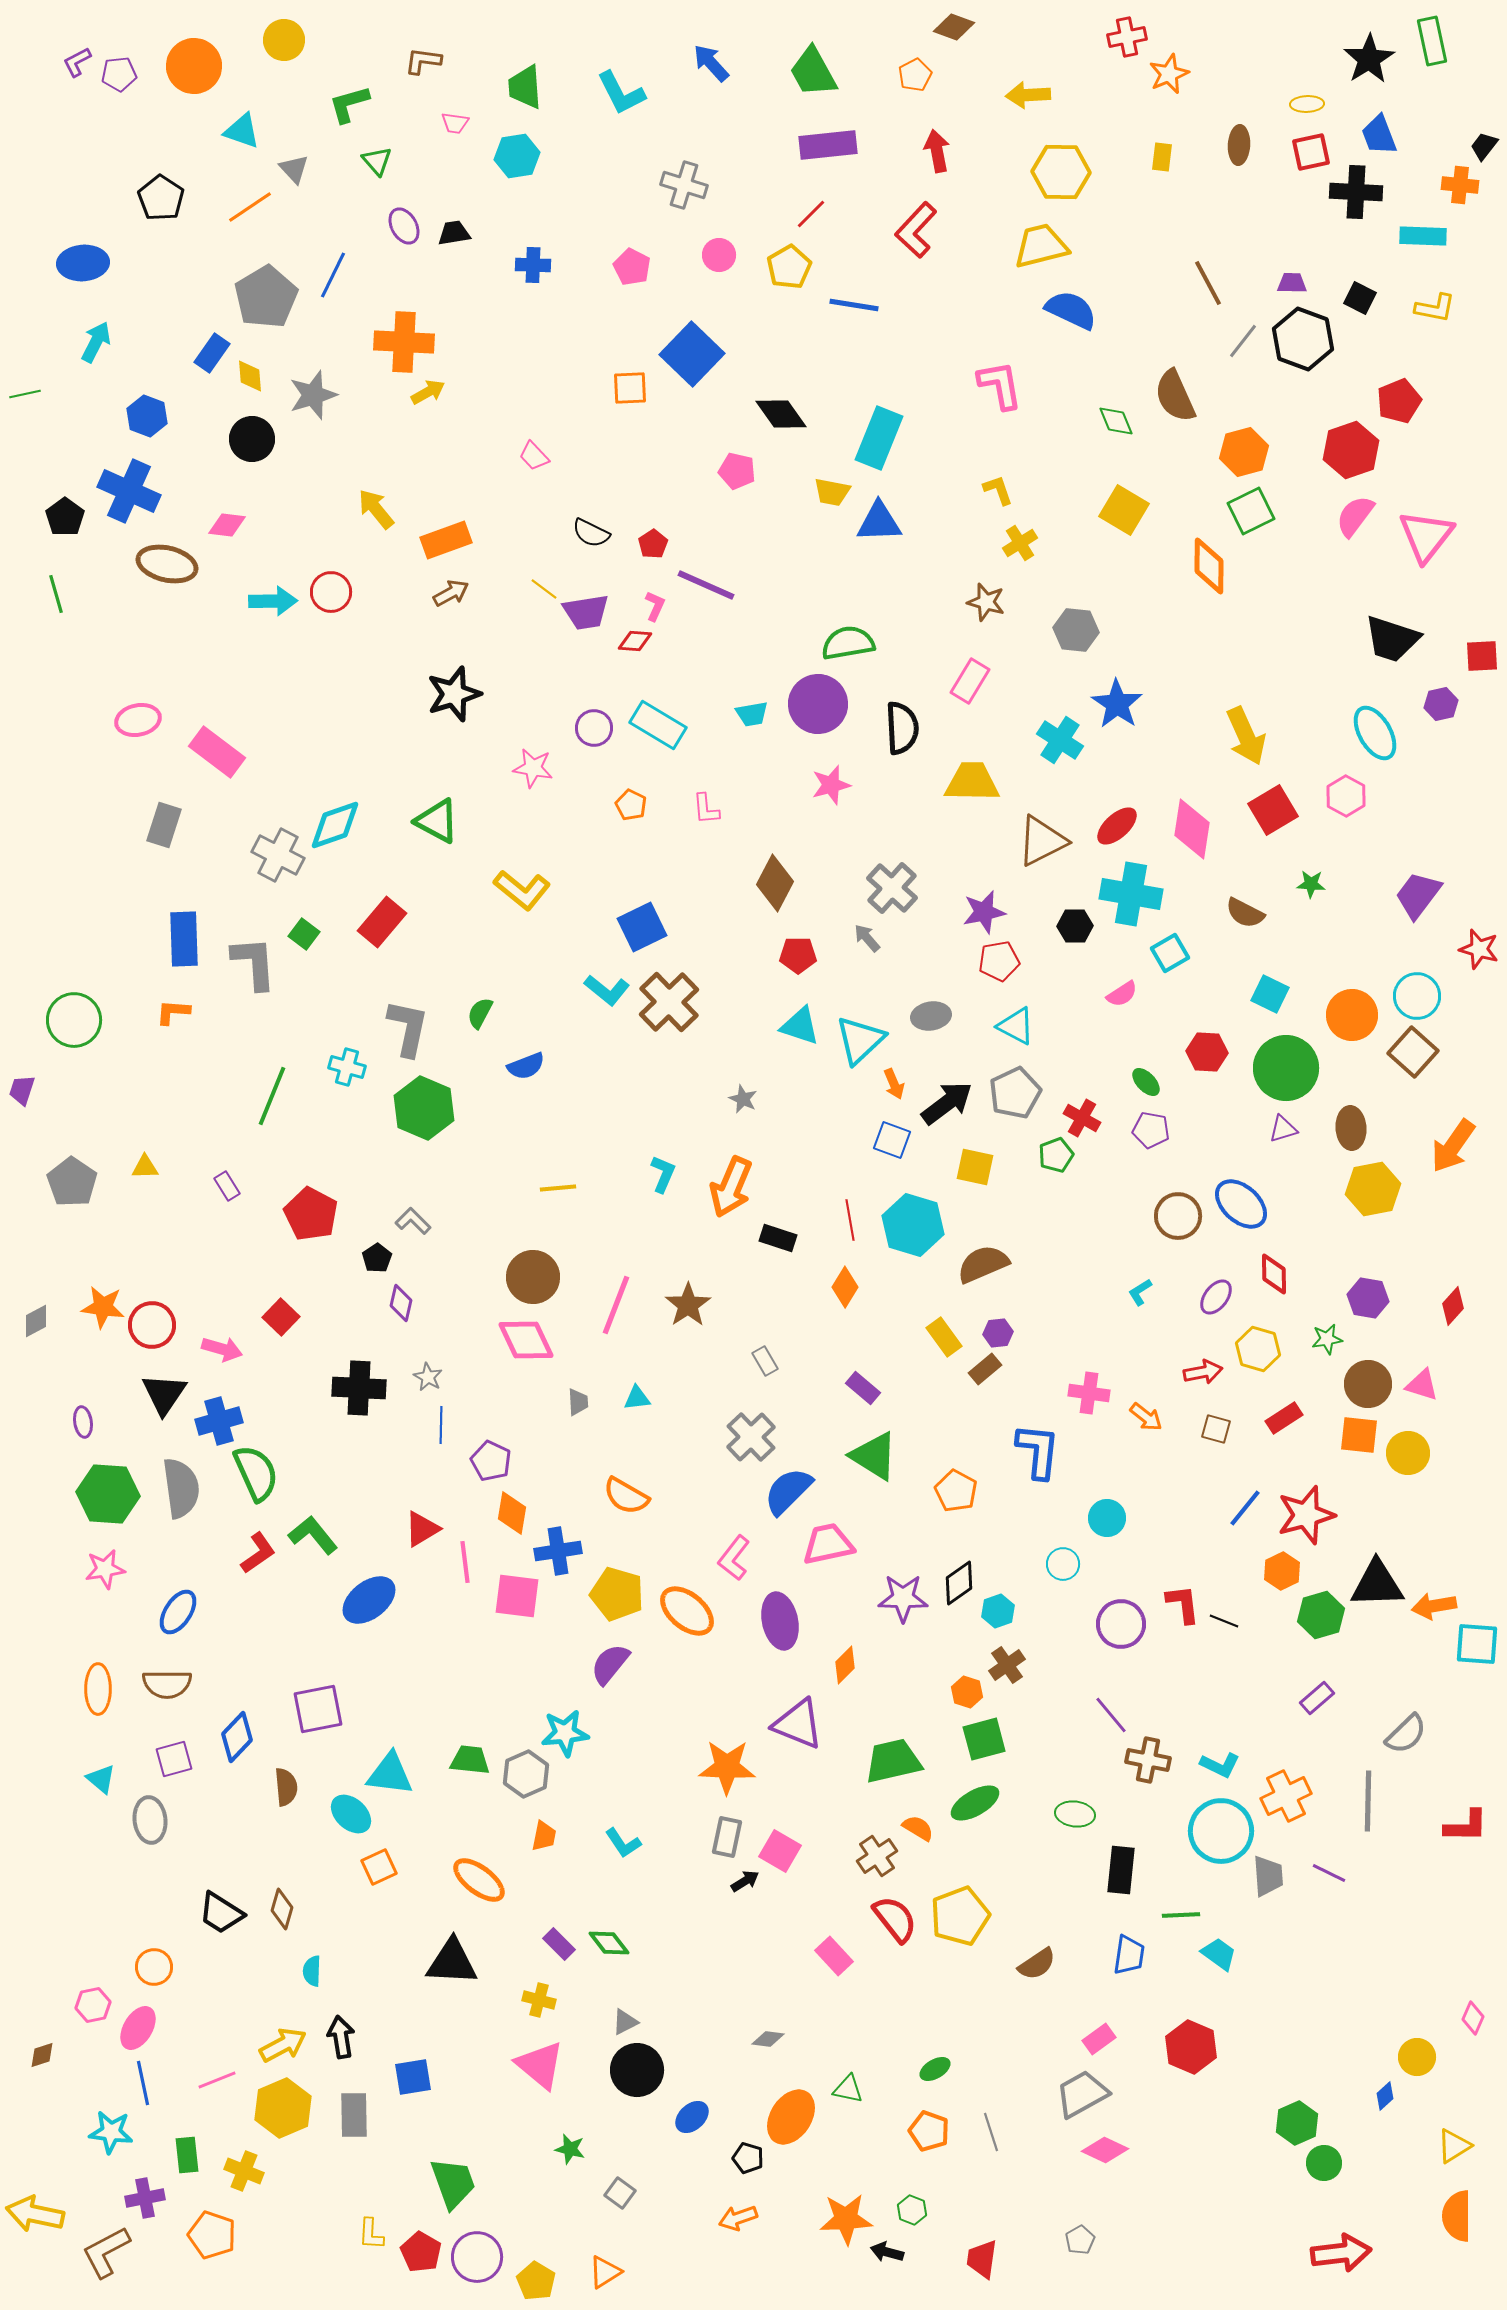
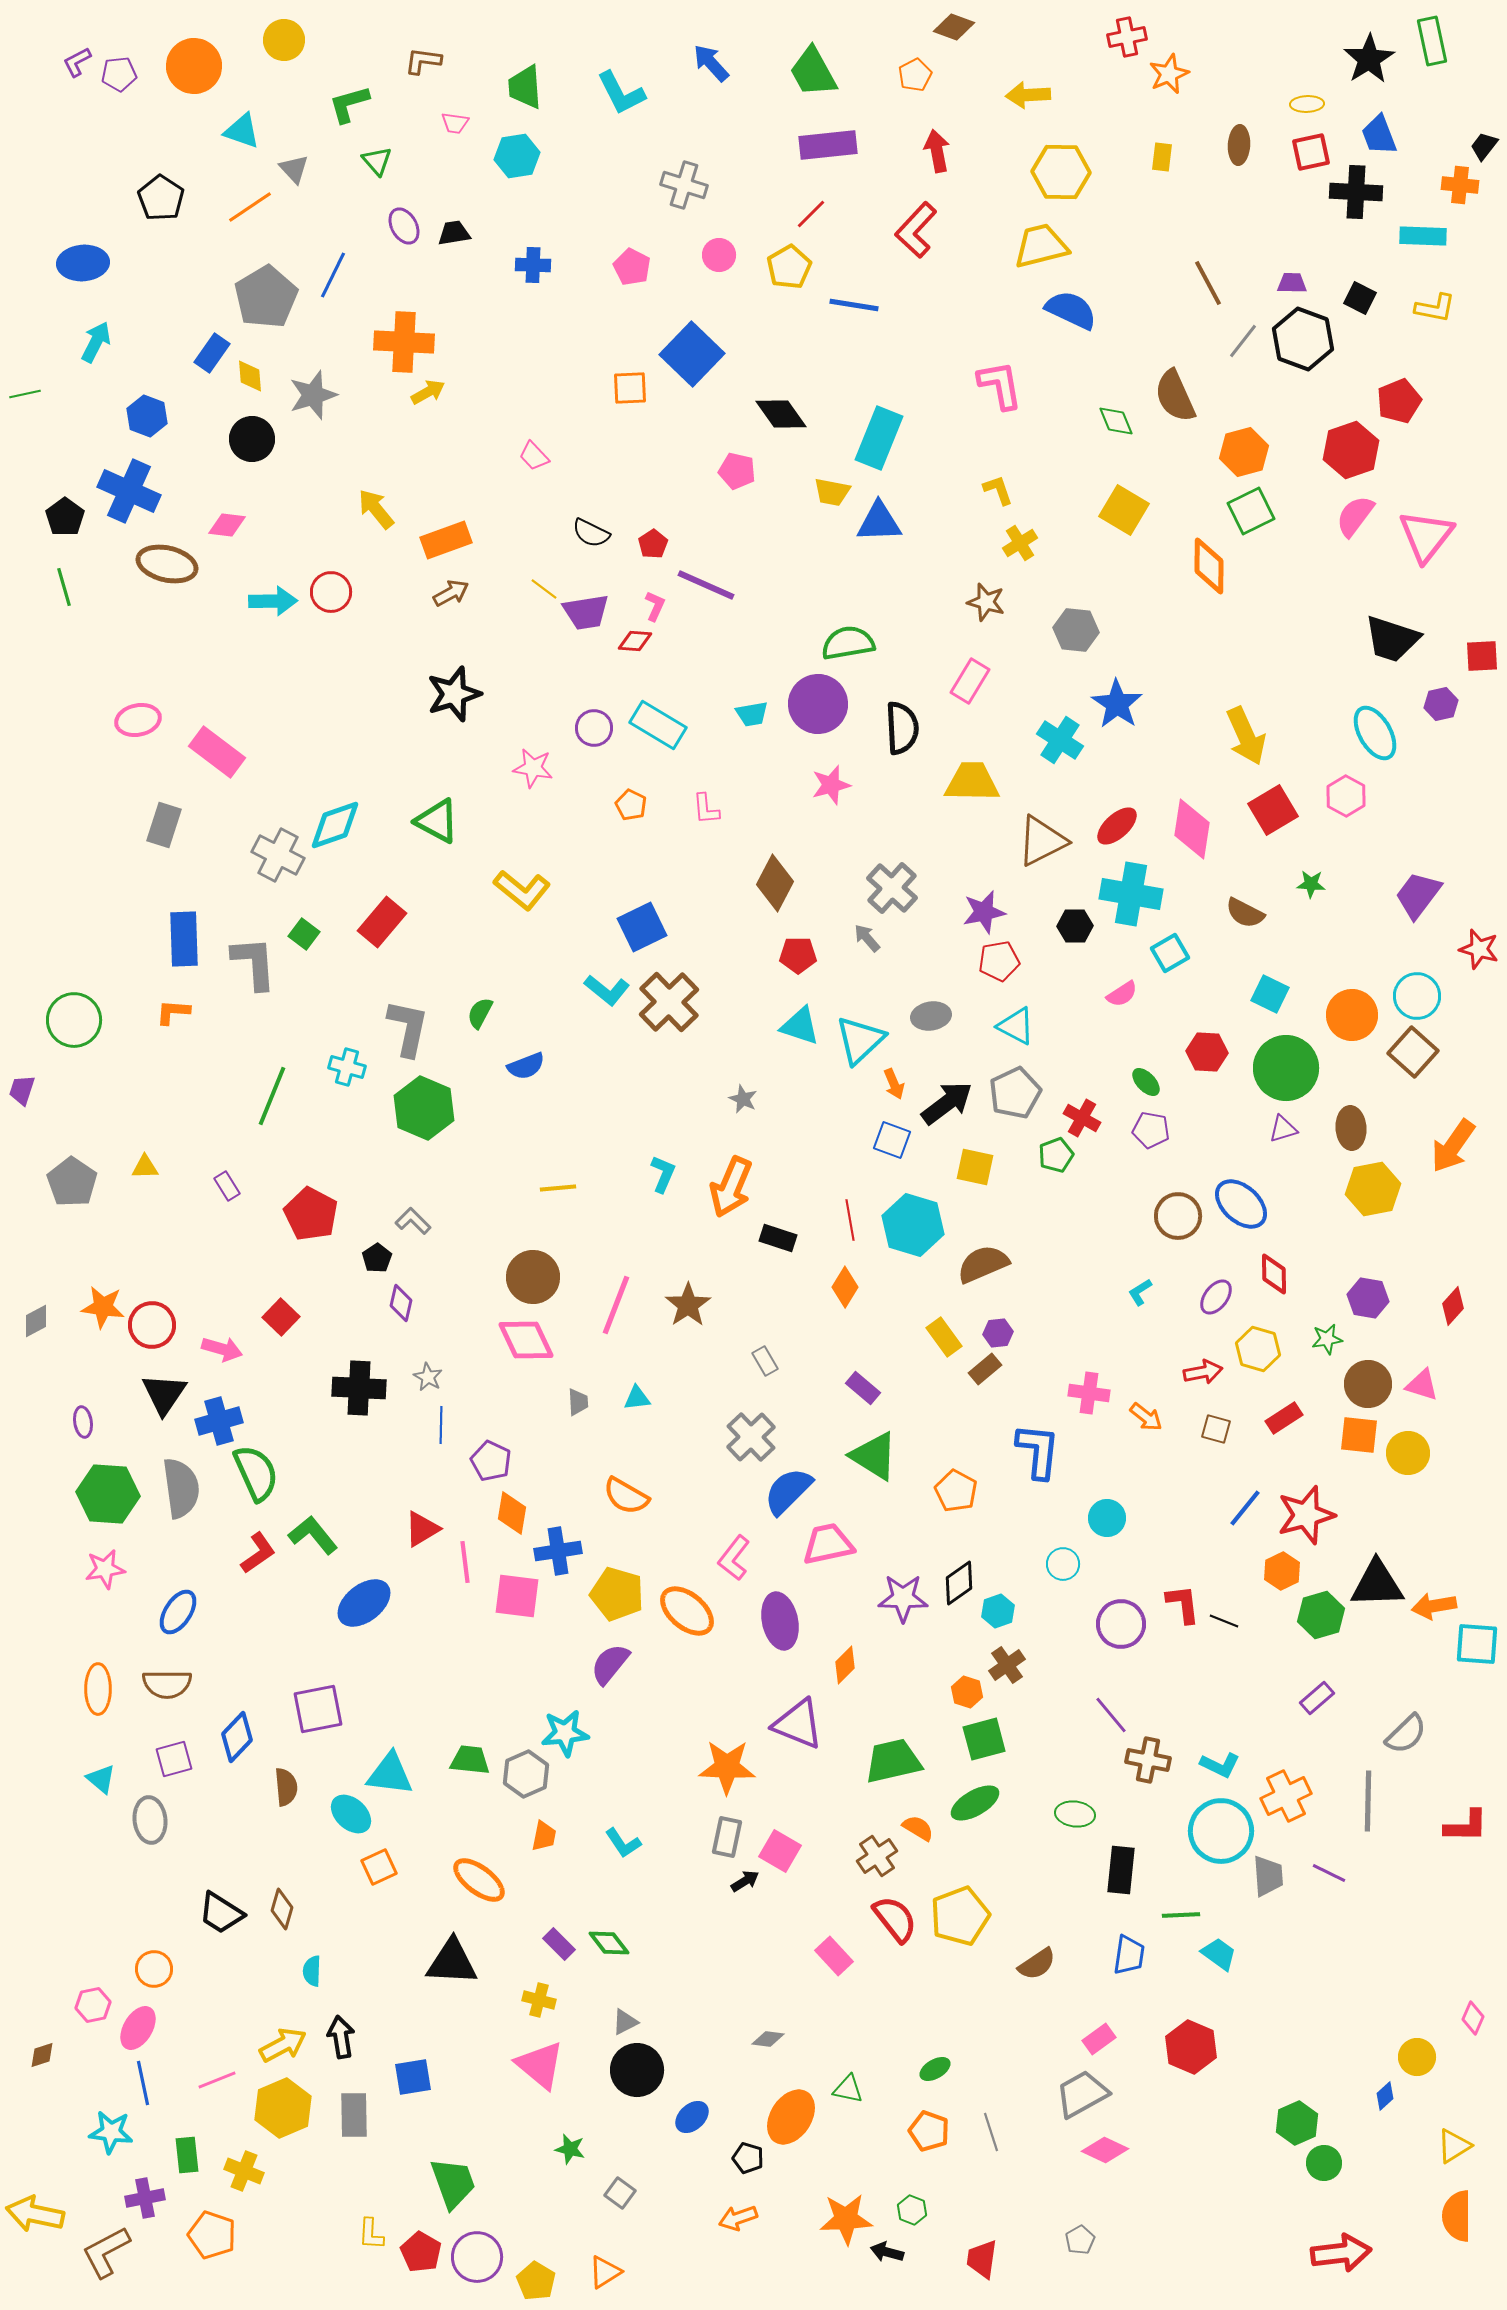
green line at (56, 594): moved 8 px right, 7 px up
blue ellipse at (369, 1600): moved 5 px left, 3 px down
orange circle at (154, 1967): moved 2 px down
